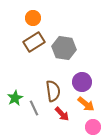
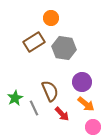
orange circle: moved 18 px right
brown semicircle: moved 3 px left; rotated 15 degrees counterclockwise
